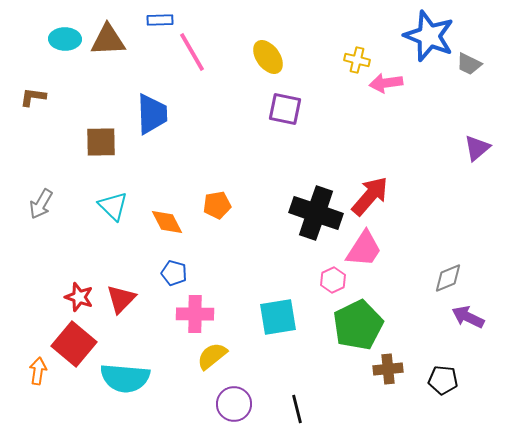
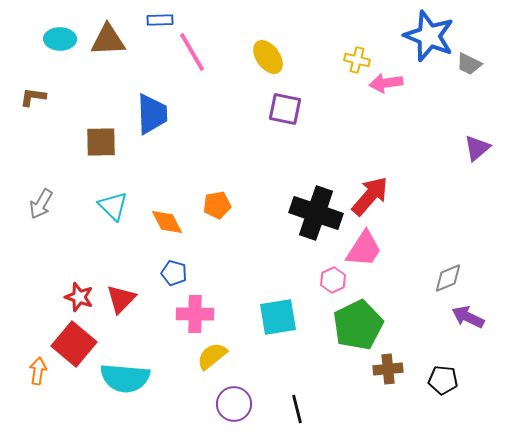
cyan ellipse: moved 5 px left
